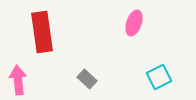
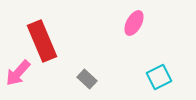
pink ellipse: rotated 10 degrees clockwise
red rectangle: moved 9 px down; rotated 15 degrees counterclockwise
pink arrow: moved 7 px up; rotated 132 degrees counterclockwise
